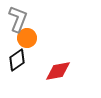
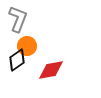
orange circle: moved 8 px down
red diamond: moved 7 px left, 1 px up
